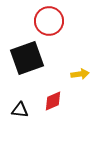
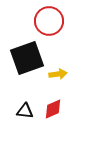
yellow arrow: moved 22 px left
red diamond: moved 8 px down
black triangle: moved 5 px right, 1 px down
